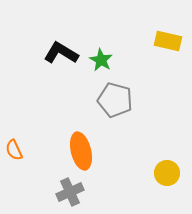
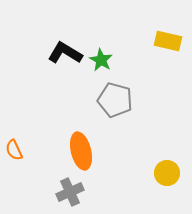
black L-shape: moved 4 px right
